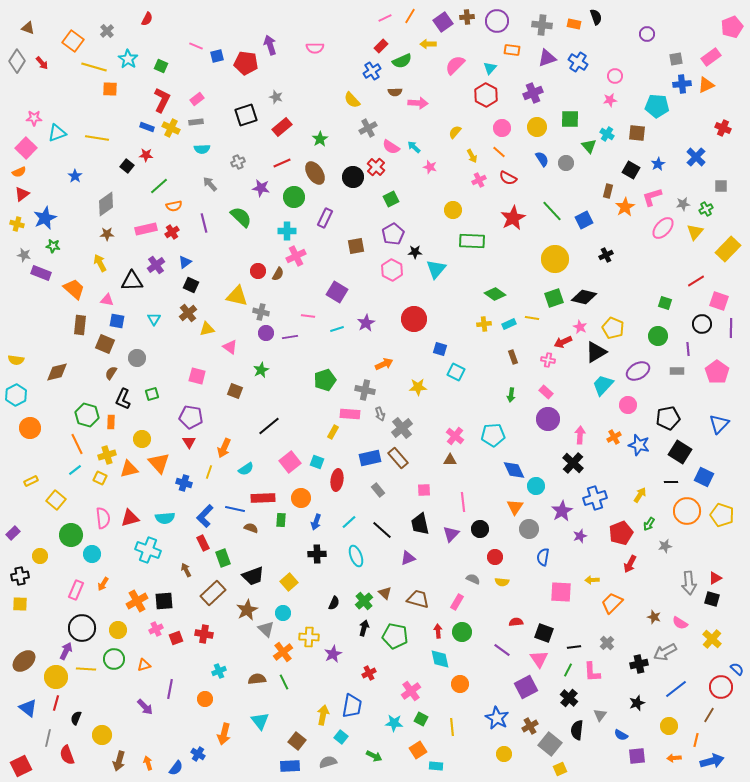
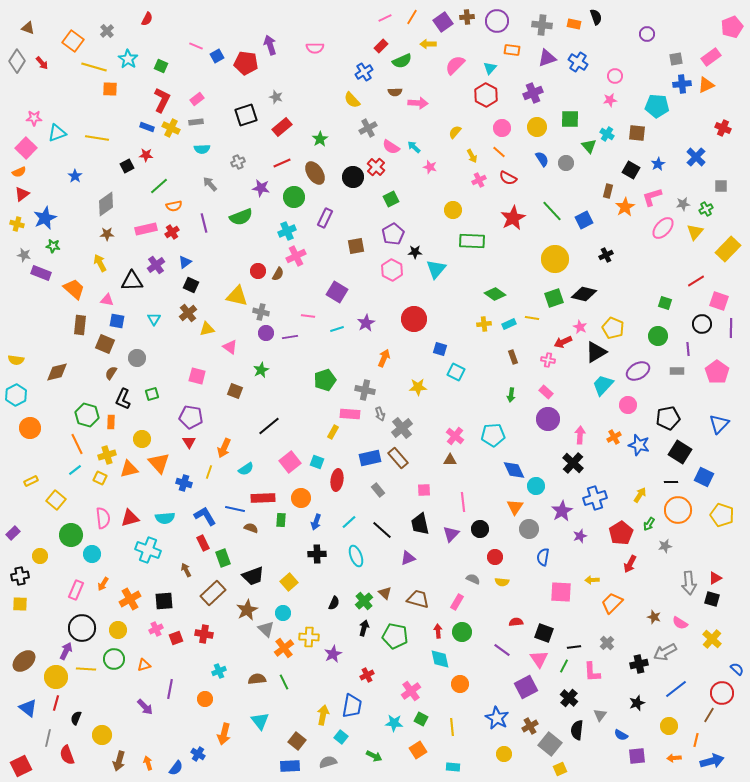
orange line at (410, 16): moved 2 px right, 1 px down
blue square at (217, 56): rotated 16 degrees counterclockwise
blue cross at (372, 71): moved 8 px left, 1 px down
black square at (127, 166): rotated 24 degrees clockwise
green semicircle at (241, 217): rotated 115 degrees clockwise
cyan cross at (287, 231): rotated 24 degrees counterclockwise
black diamond at (584, 297): moved 3 px up
orange arrow at (384, 364): moved 6 px up; rotated 42 degrees counterclockwise
orange circle at (687, 511): moved 9 px left, 1 px up
blue L-shape at (205, 516): rotated 105 degrees clockwise
red pentagon at (621, 533): rotated 10 degrees counterclockwise
orange cross at (137, 601): moved 7 px left, 2 px up
orange cross at (283, 652): moved 1 px right, 4 px up
green line at (568, 670): moved 4 px left, 4 px up
red cross at (369, 673): moved 2 px left, 2 px down
red circle at (721, 687): moved 1 px right, 6 px down
cyan rectangle at (436, 766): moved 17 px right, 1 px down
